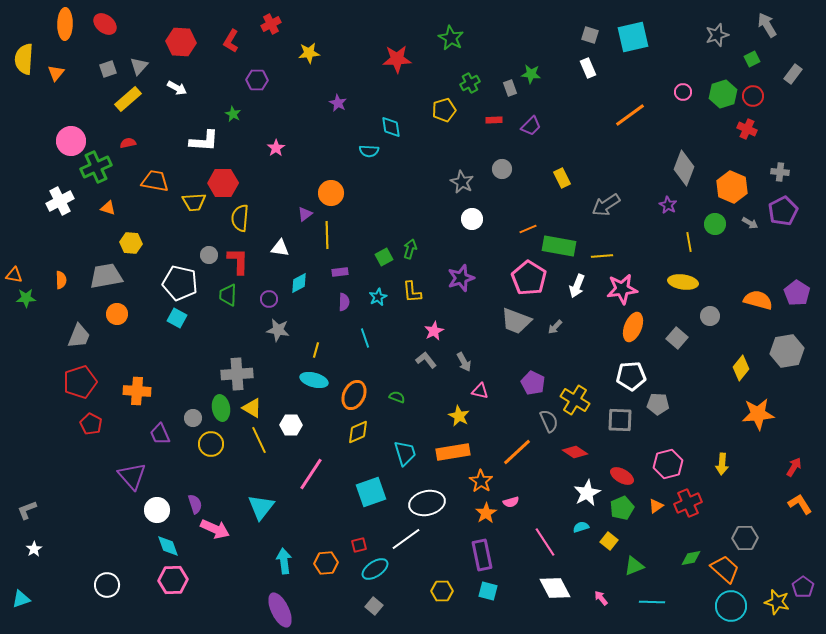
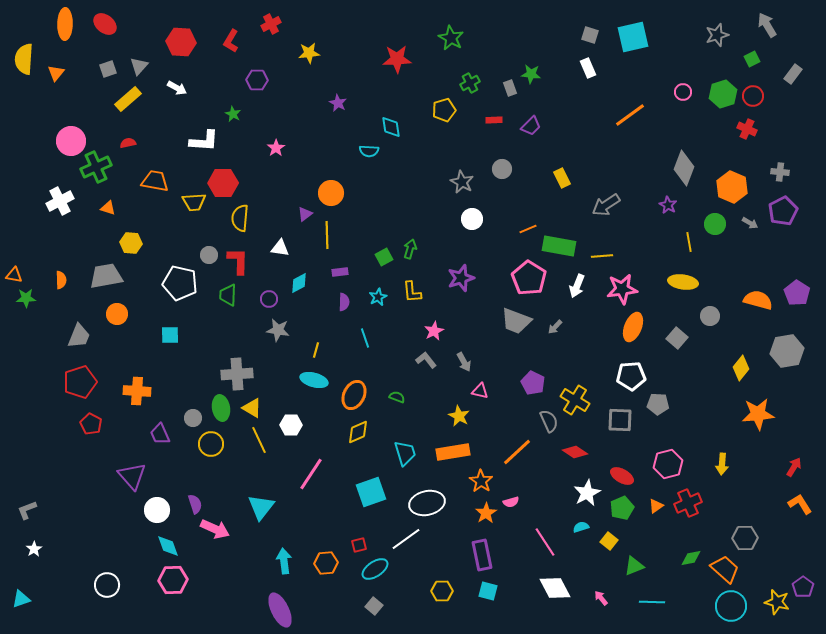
cyan square at (177, 318): moved 7 px left, 17 px down; rotated 30 degrees counterclockwise
